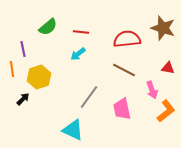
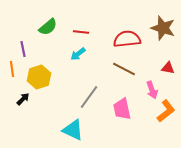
brown line: moved 1 px up
